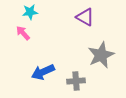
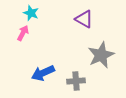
cyan star: moved 1 px right, 1 px down; rotated 28 degrees clockwise
purple triangle: moved 1 px left, 2 px down
pink arrow: rotated 70 degrees clockwise
blue arrow: moved 1 px down
